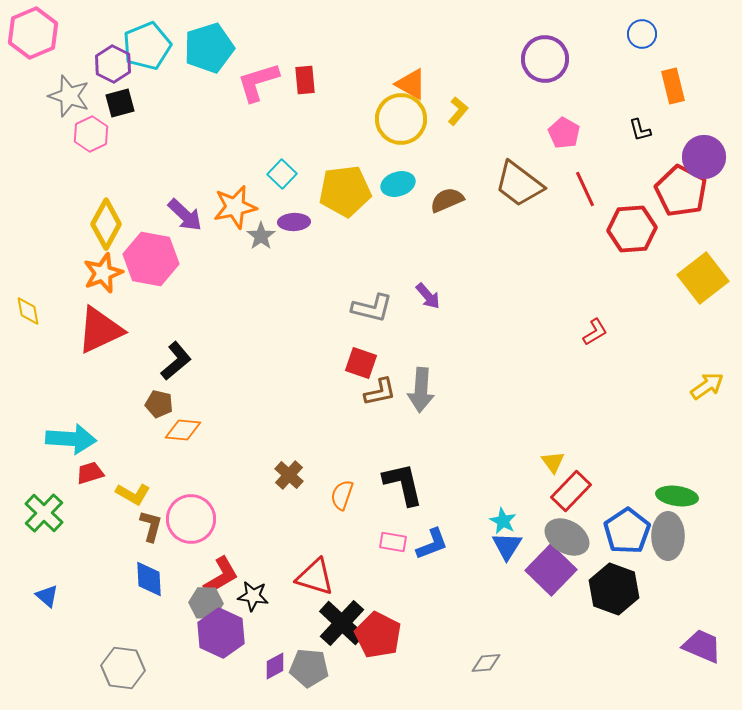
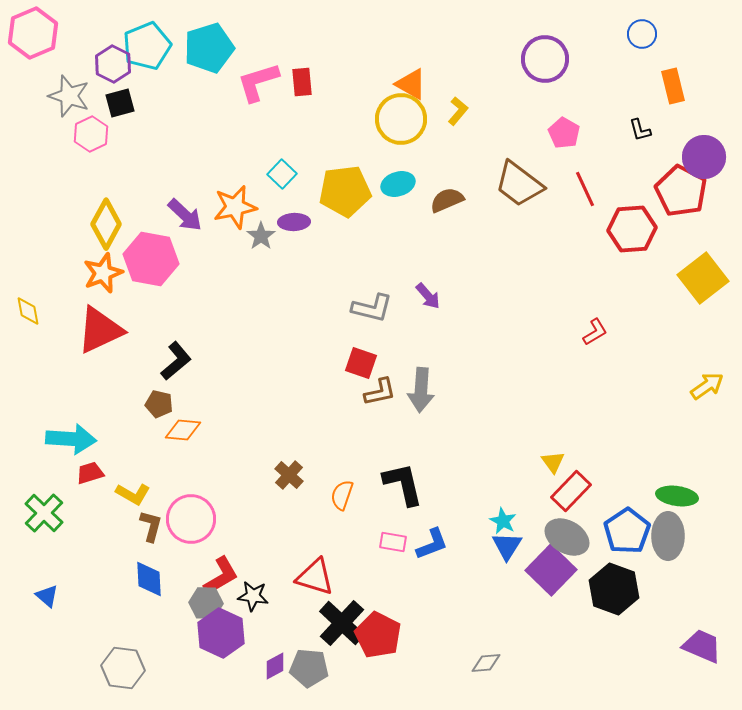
red rectangle at (305, 80): moved 3 px left, 2 px down
